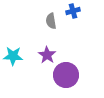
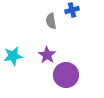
blue cross: moved 1 px left, 1 px up
cyan star: rotated 12 degrees counterclockwise
